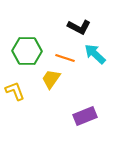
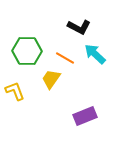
orange line: rotated 12 degrees clockwise
